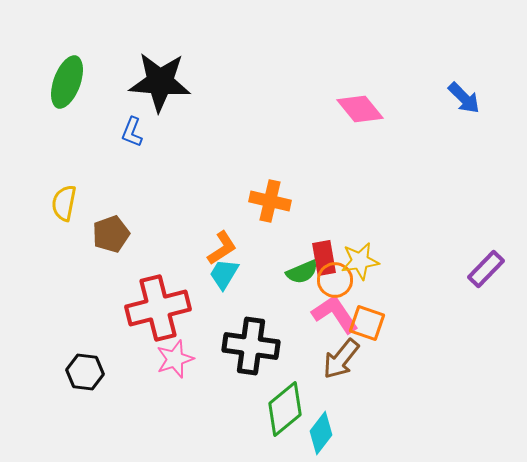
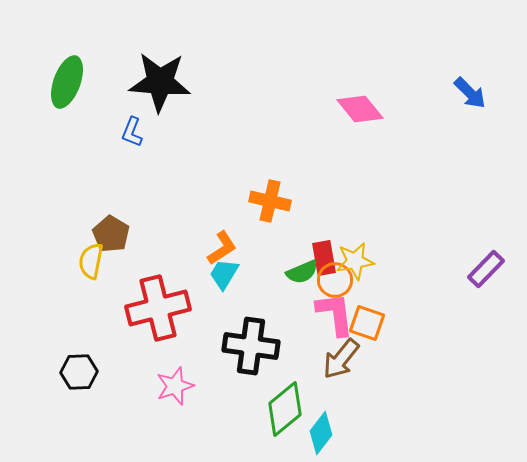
blue arrow: moved 6 px right, 5 px up
yellow semicircle: moved 27 px right, 58 px down
brown pentagon: rotated 21 degrees counterclockwise
yellow star: moved 5 px left
pink L-shape: rotated 27 degrees clockwise
pink star: moved 27 px down
black hexagon: moved 6 px left; rotated 9 degrees counterclockwise
